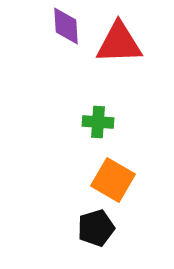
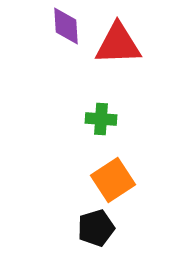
red triangle: moved 1 px left, 1 px down
green cross: moved 3 px right, 3 px up
orange square: rotated 27 degrees clockwise
